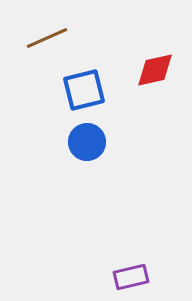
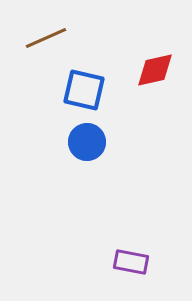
brown line: moved 1 px left
blue square: rotated 27 degrees clockwise
purple rectangle: moved 15 px up; rotated 24 degrees clockwise
